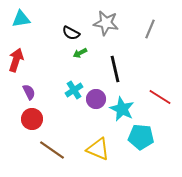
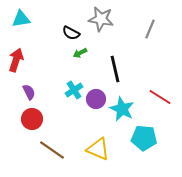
gray star: moved 5 px left, 4 px up
cyan pentagon: moved 3 px right, 1 px down
